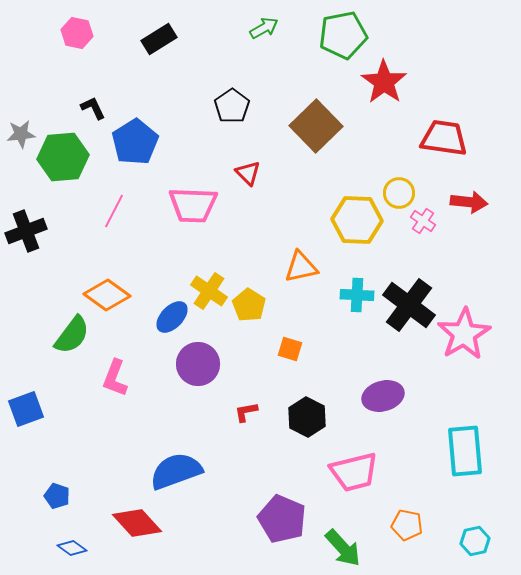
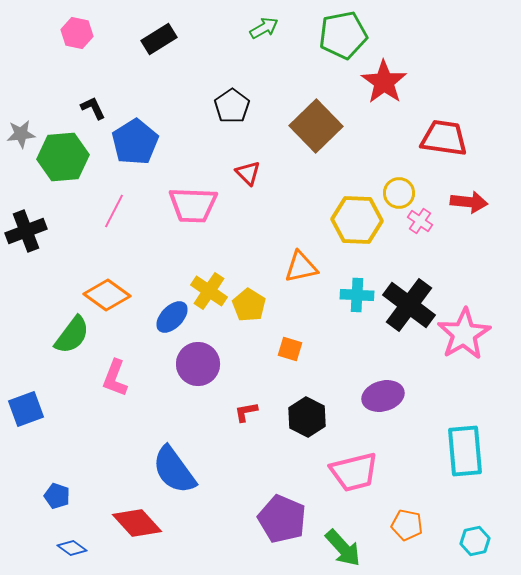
pink cross at (423, 221): moved 3 px left
blue semicircle at (176, 471): moved 2 px left, 1 px up; rotated 106 degrees counterclockwise
